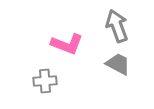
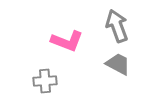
pink L-shape: moved 3 px up
